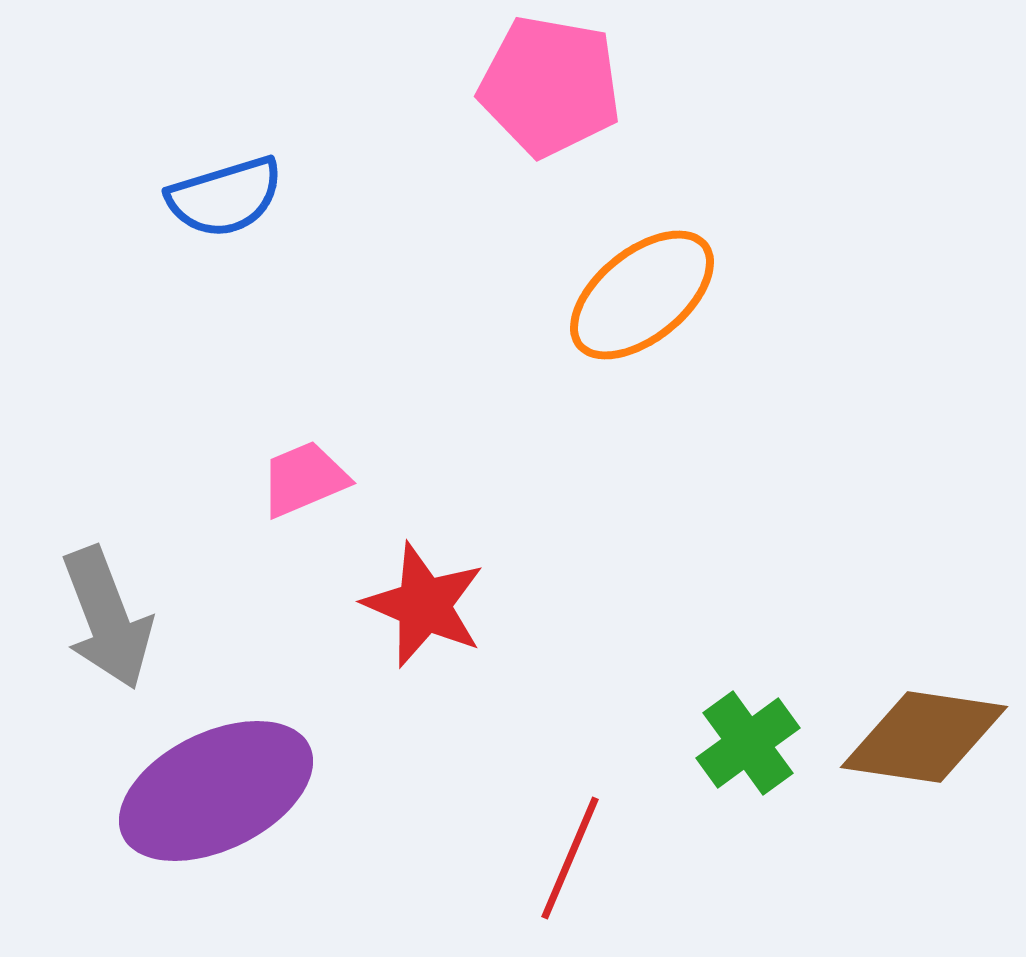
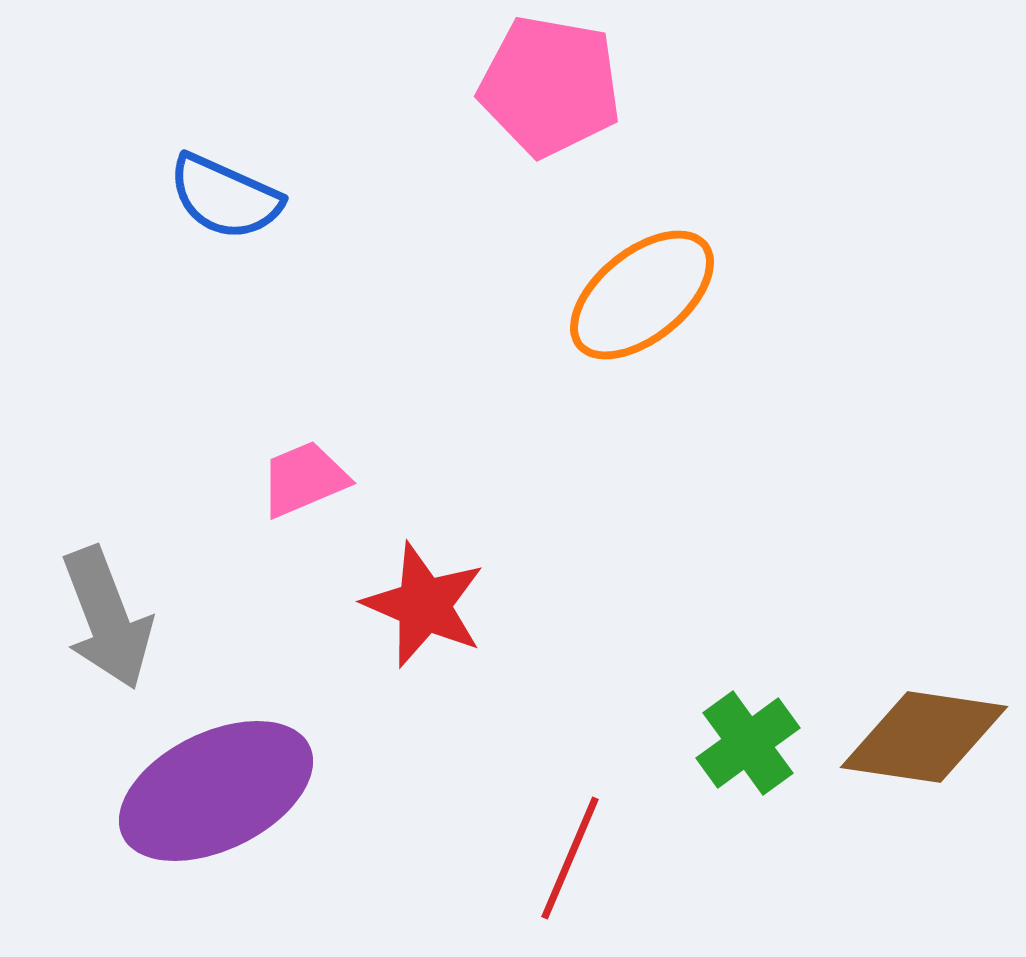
blue semicircle: rotated 41 degrees clockwise
